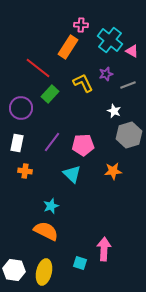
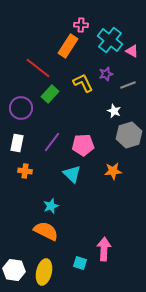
orange rectangle: moved 1 px up
